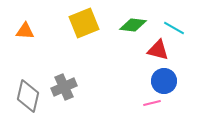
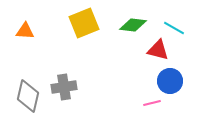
blue circle: moved 6 px right
gray cross: rotated 15 degrees clockwise
